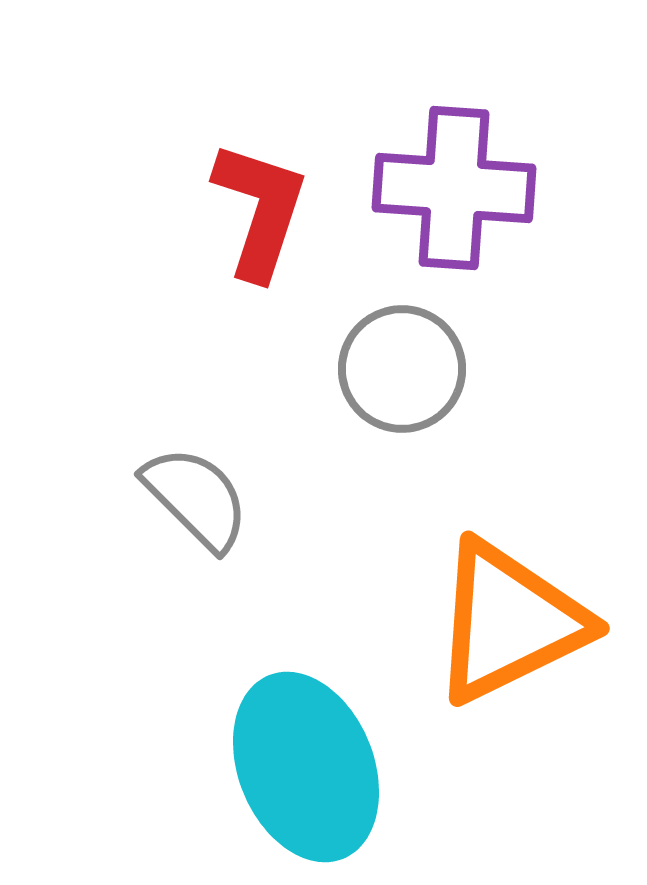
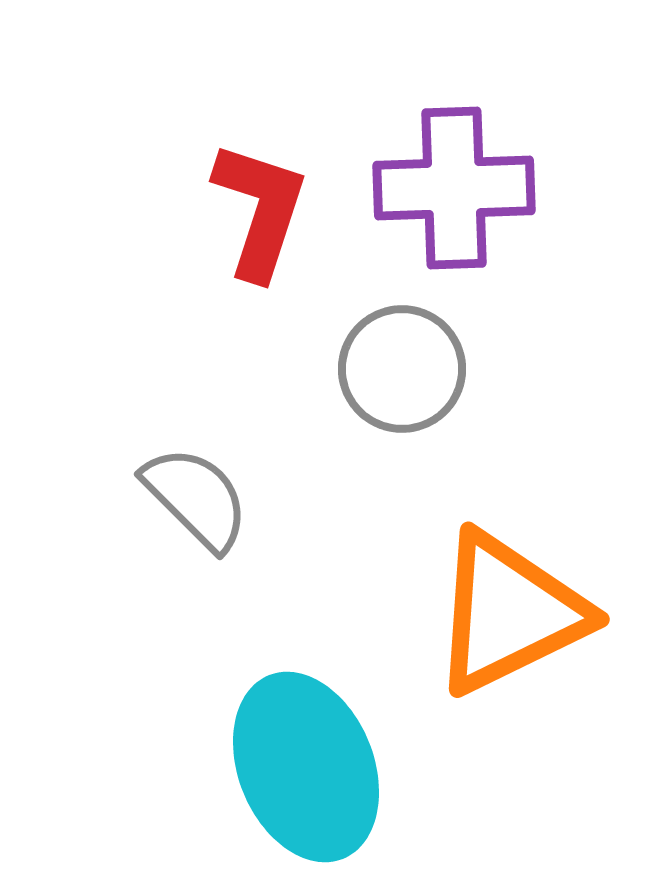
purple cross: rotated 6 degrees counterclockwise
orange triangle: moved 9 px up
